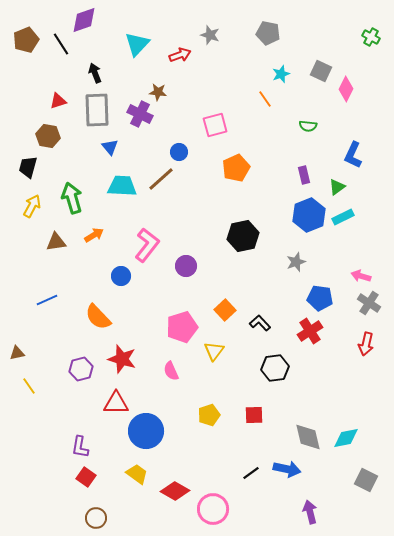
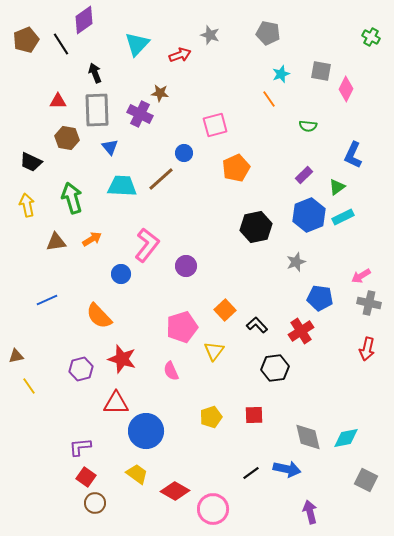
purple diamond at (84, 20): rotated 16 degrees counterclockwise
gray square at (321, 71): rotated 15 degrees counterclockwise
brown star at (158, 92): moved 2 px right, 1 px down
orange line at (265, 99): moved 4 px right
red triangle at (58, 101): rotated 18 degrees clockwise
brown hexagon at (48, 136): moved 19 px right, 2 px down
blue circle at (179, 152): moved 5 px right, 1 px down
black trapezoid at (28, 167): moved 3 px right, 5 px up; rotated 80 degrees counterclockwise
purple rectangle at (304, 175): rotated 60 degrees clockwise
yellow arrow at (32, 206): moved 5 px left, 1 px up; rotated 40 degrees counterclockwise
orange arrow at (94, 235): moved 2 px left, 4 px down
black hexagon at (243, 236): moved 13 px right, 9 px up
blue circle at (121, 276): moved 2 px up
pink arrow at (361, 276): rotated 48 degrees counterclockwise
gray cross at (369, 303): rotated 20 degrees counterclockwise
orange semicircle at (98, 317): moved 1 px right, 1 px up
black L-shape at (260, 323): moved 3 px left, 2 px down
red cross at (310, 331): moved 9 px left
red arrow at (366, 344): moved 1 px right, 5 px down
brown triangle at (17, 353): moved 1 px left, 3 px down
yellow pentagon at (209, 415): moved 2 px right, 2 px down
purple L-shape at (80, 447): rotated 75 degrees clockwise
brown circle at (96, 518): moved 1 px left, 15 px up
